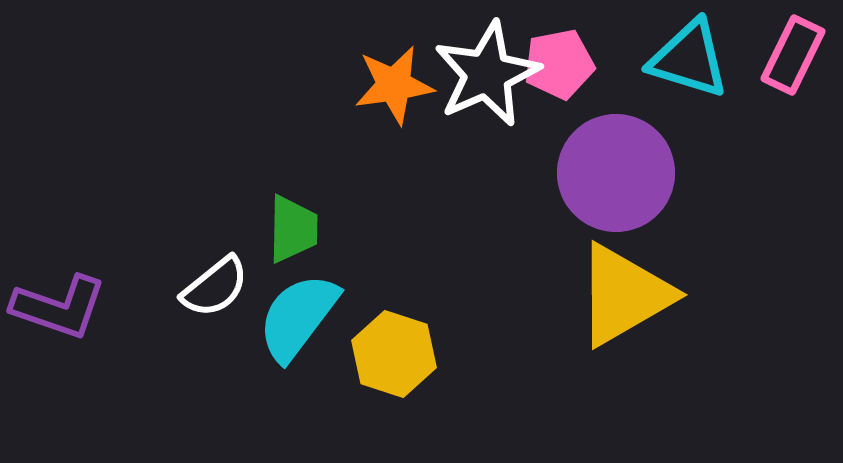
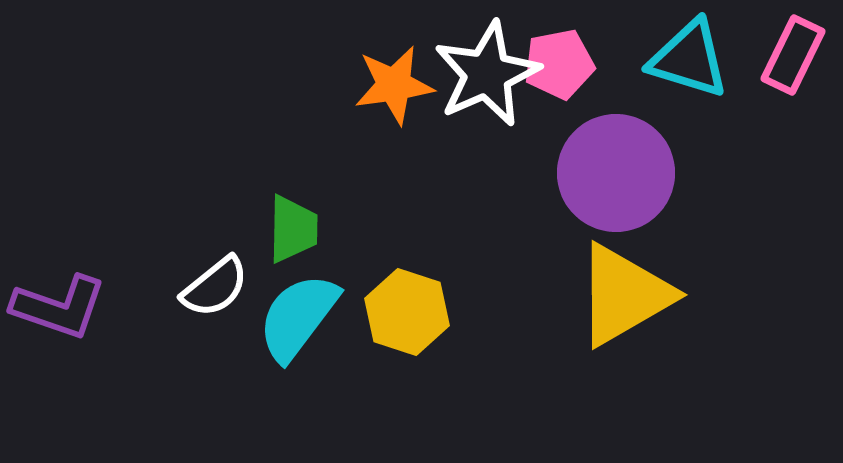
yellow hexagon: moved 13 px right, 42 px up
